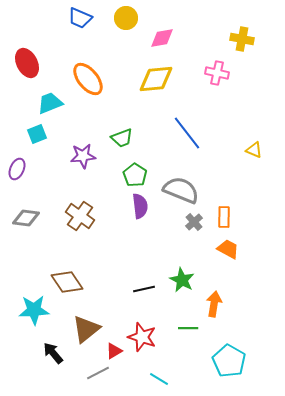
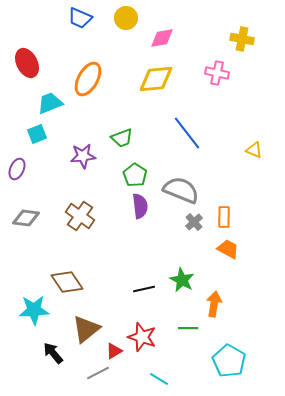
orange ellipse: rotated 68 degrees clockwise
